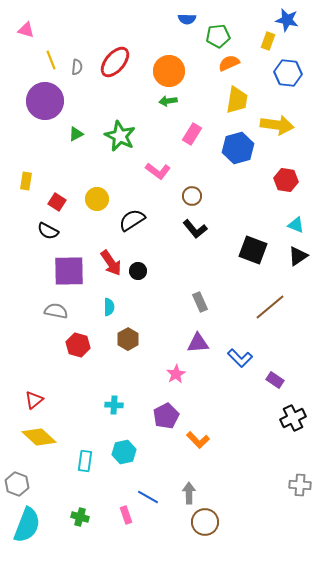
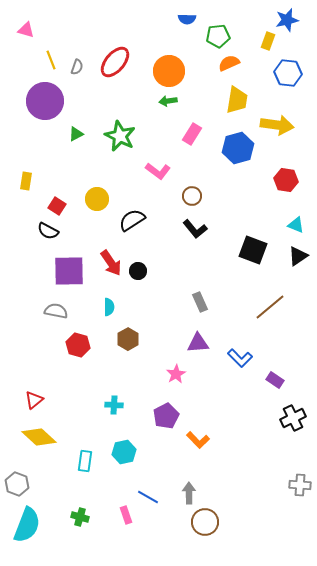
blue star at (287, 20): rotated 25 degrees counterclockwise
gray semicircle at (77, 67): rotated 14 degrees clockwise
red square at (57, 202): moved 4 px down
